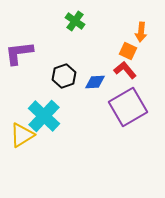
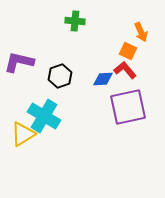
green cross: rotated 30 degrees counterclockwise
orange arrow: rotated 30 degrees counterclockwise
purple L-shape: moved 9 px down; rotated 20 degrees clockwise
black hexagon: moved 4 px left
blue diamond: moved 8 px right, 3 px up
purple square: rotated 18 degrees clockwise
cyan cross: rotated 12 degrees counterclockwise
yellow triangle: moved 1 px right, 1 px up
